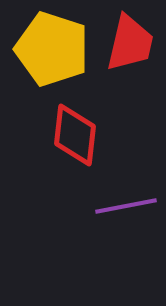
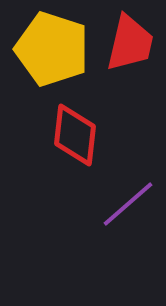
purple line: moved 2 px right, 2 px up; rotated 30 degrees counterclockwise
